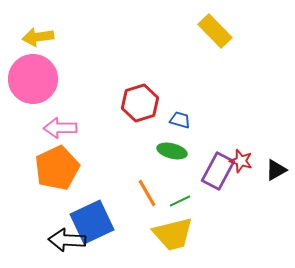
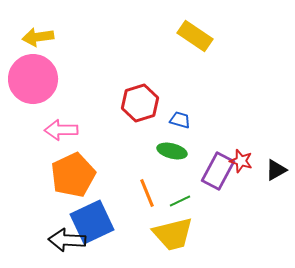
yellow rectangle: moved 20 px left, 5 px down; rotated 12 degrees counterclockwise
pink arrow: moved 1 px right, 2 px down
orange pentagon: moved 16 px right, 7 px down
orange line: rotated 8 degrees clockwise
